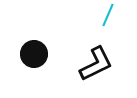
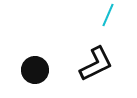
black circle: moved 1 px right, 16 px down
